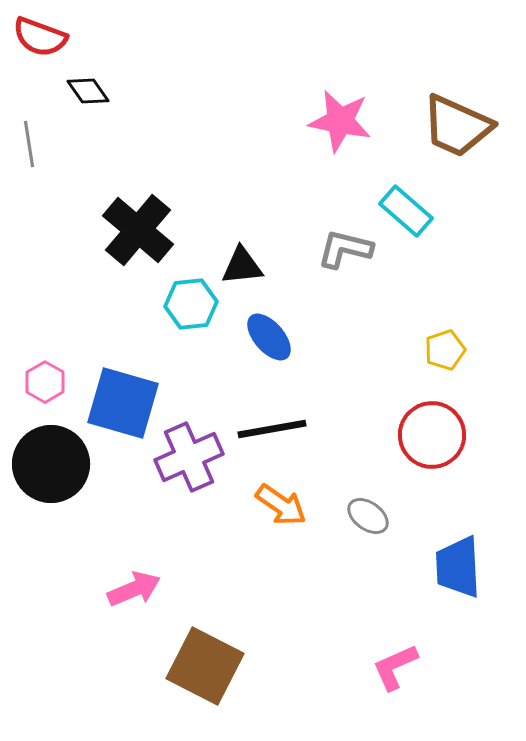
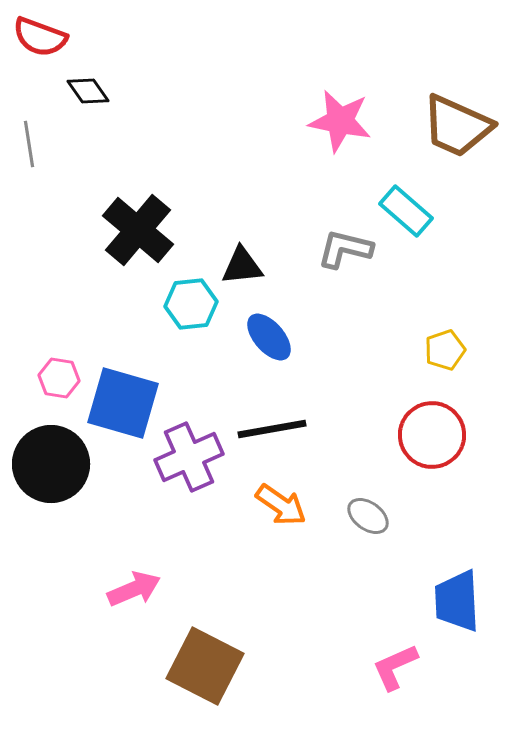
pink hexagon: moved 14 px right, 4 px up; rotated 21 degrees counterclockwise
blue trapezoid: moved 1 px left, 34 px down
